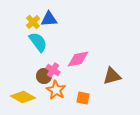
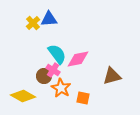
yellow cross: moved 1 px down
cyan semicircle: moved 19 px right, 12 px down
orange star: moved 5 px right, 2 px up
yellow diamond: moved 1 px up
